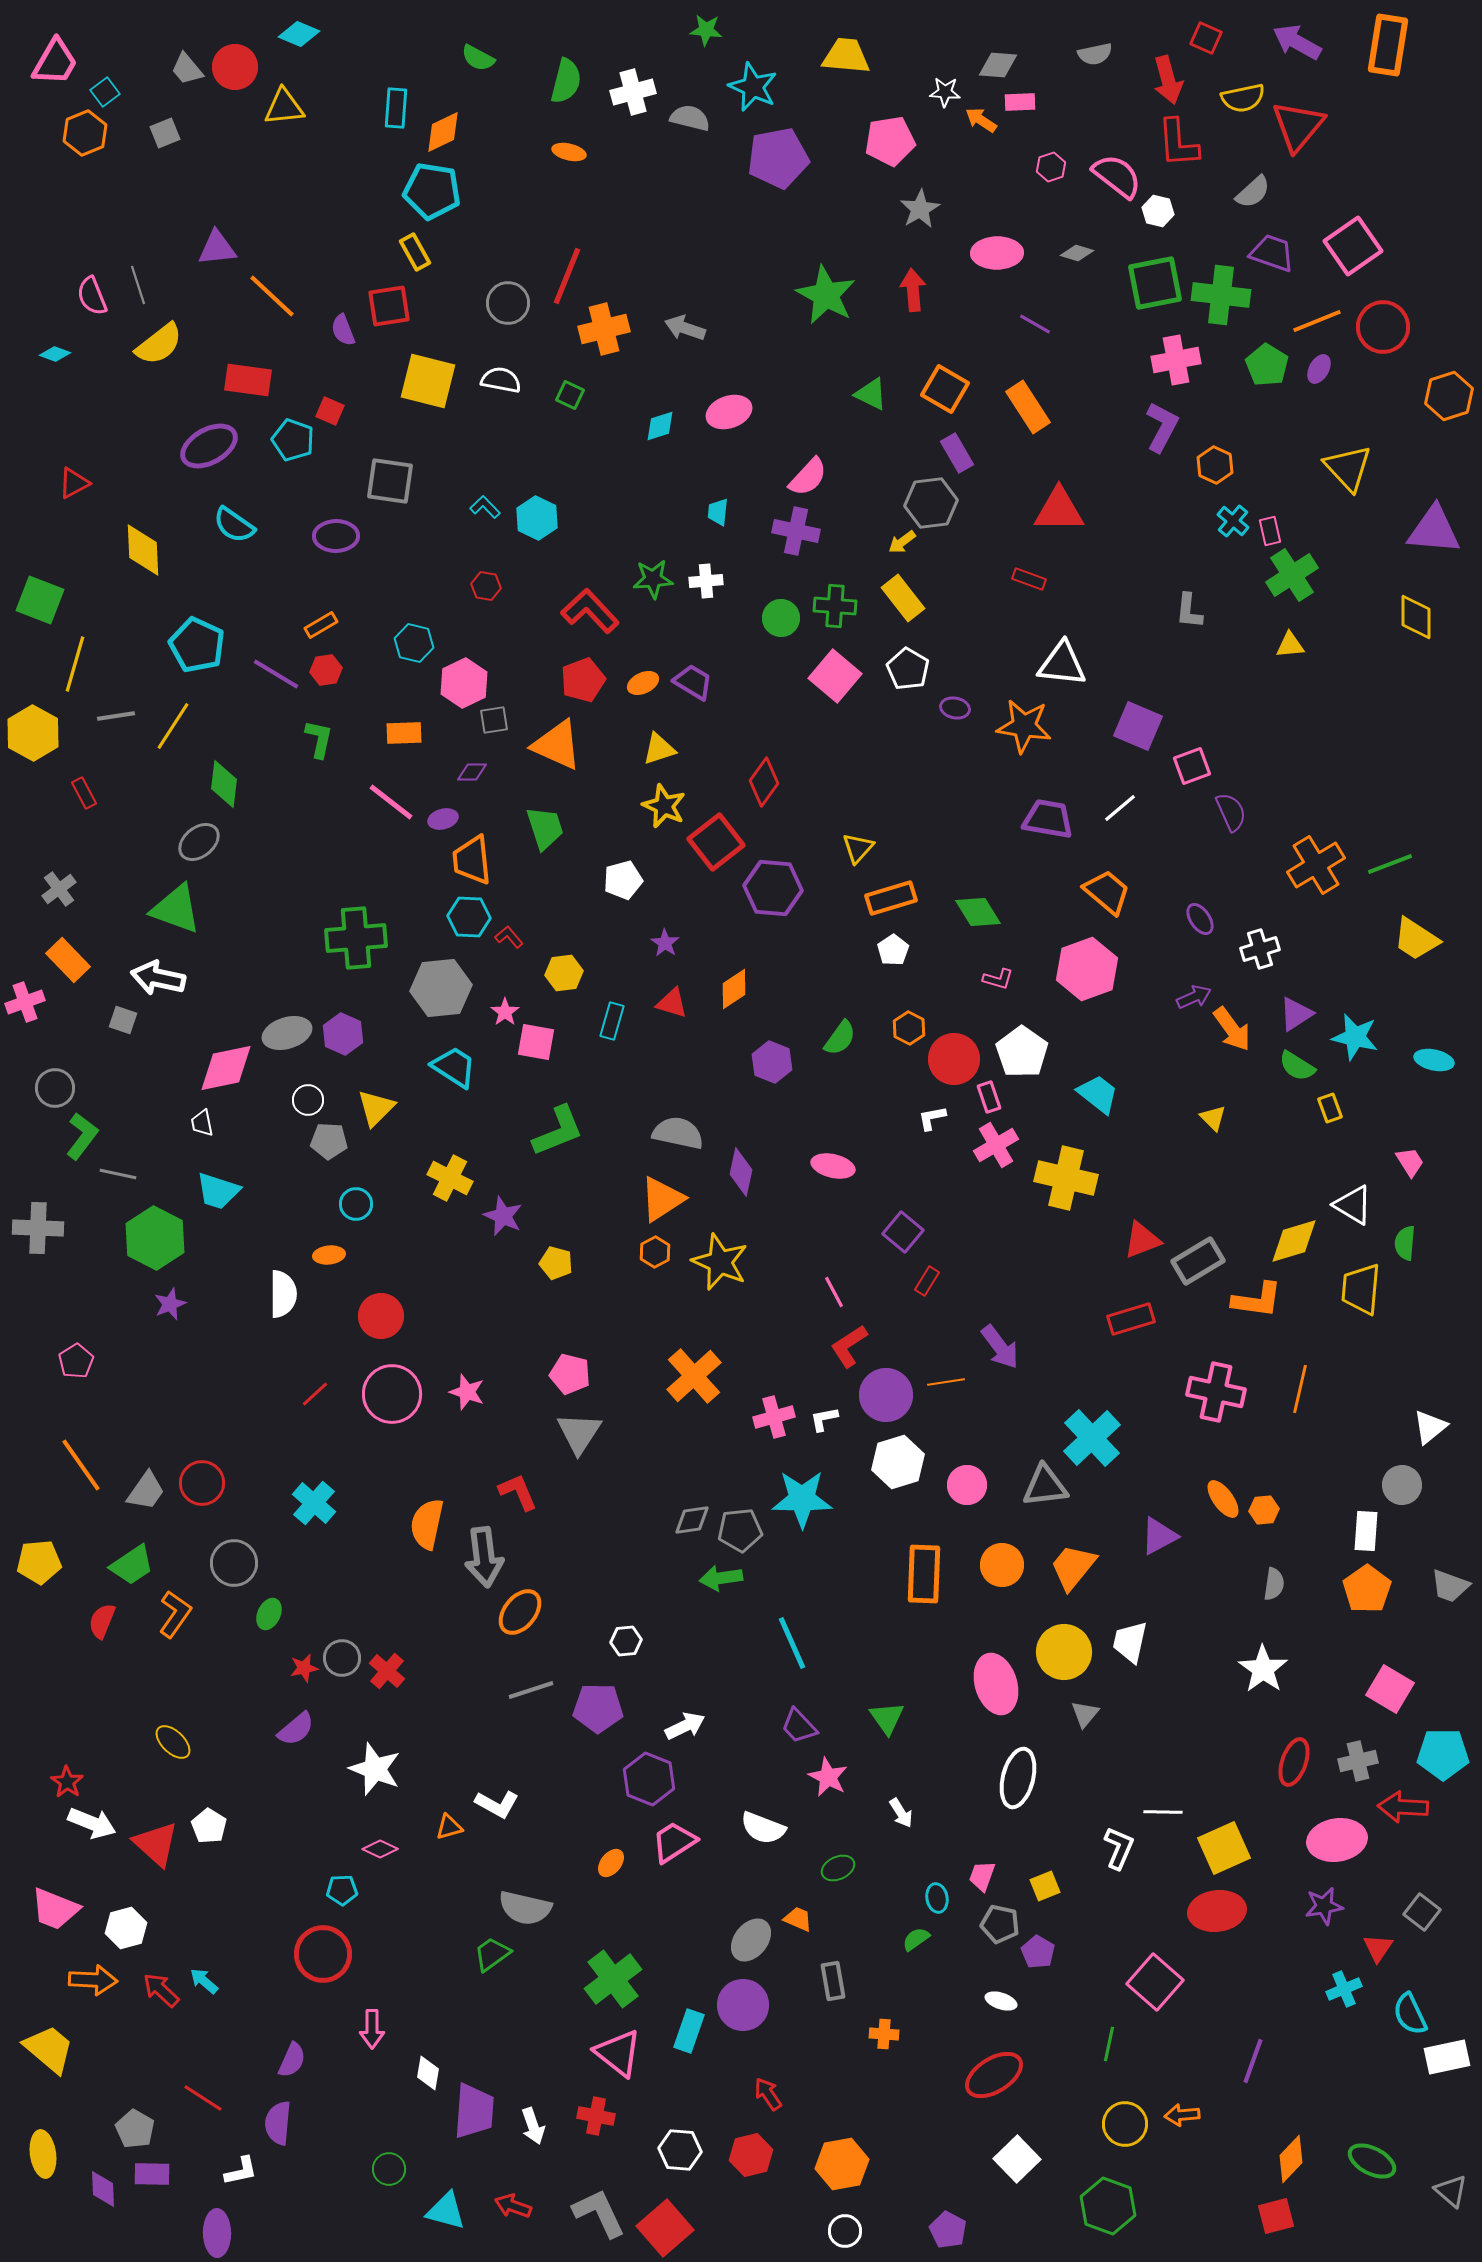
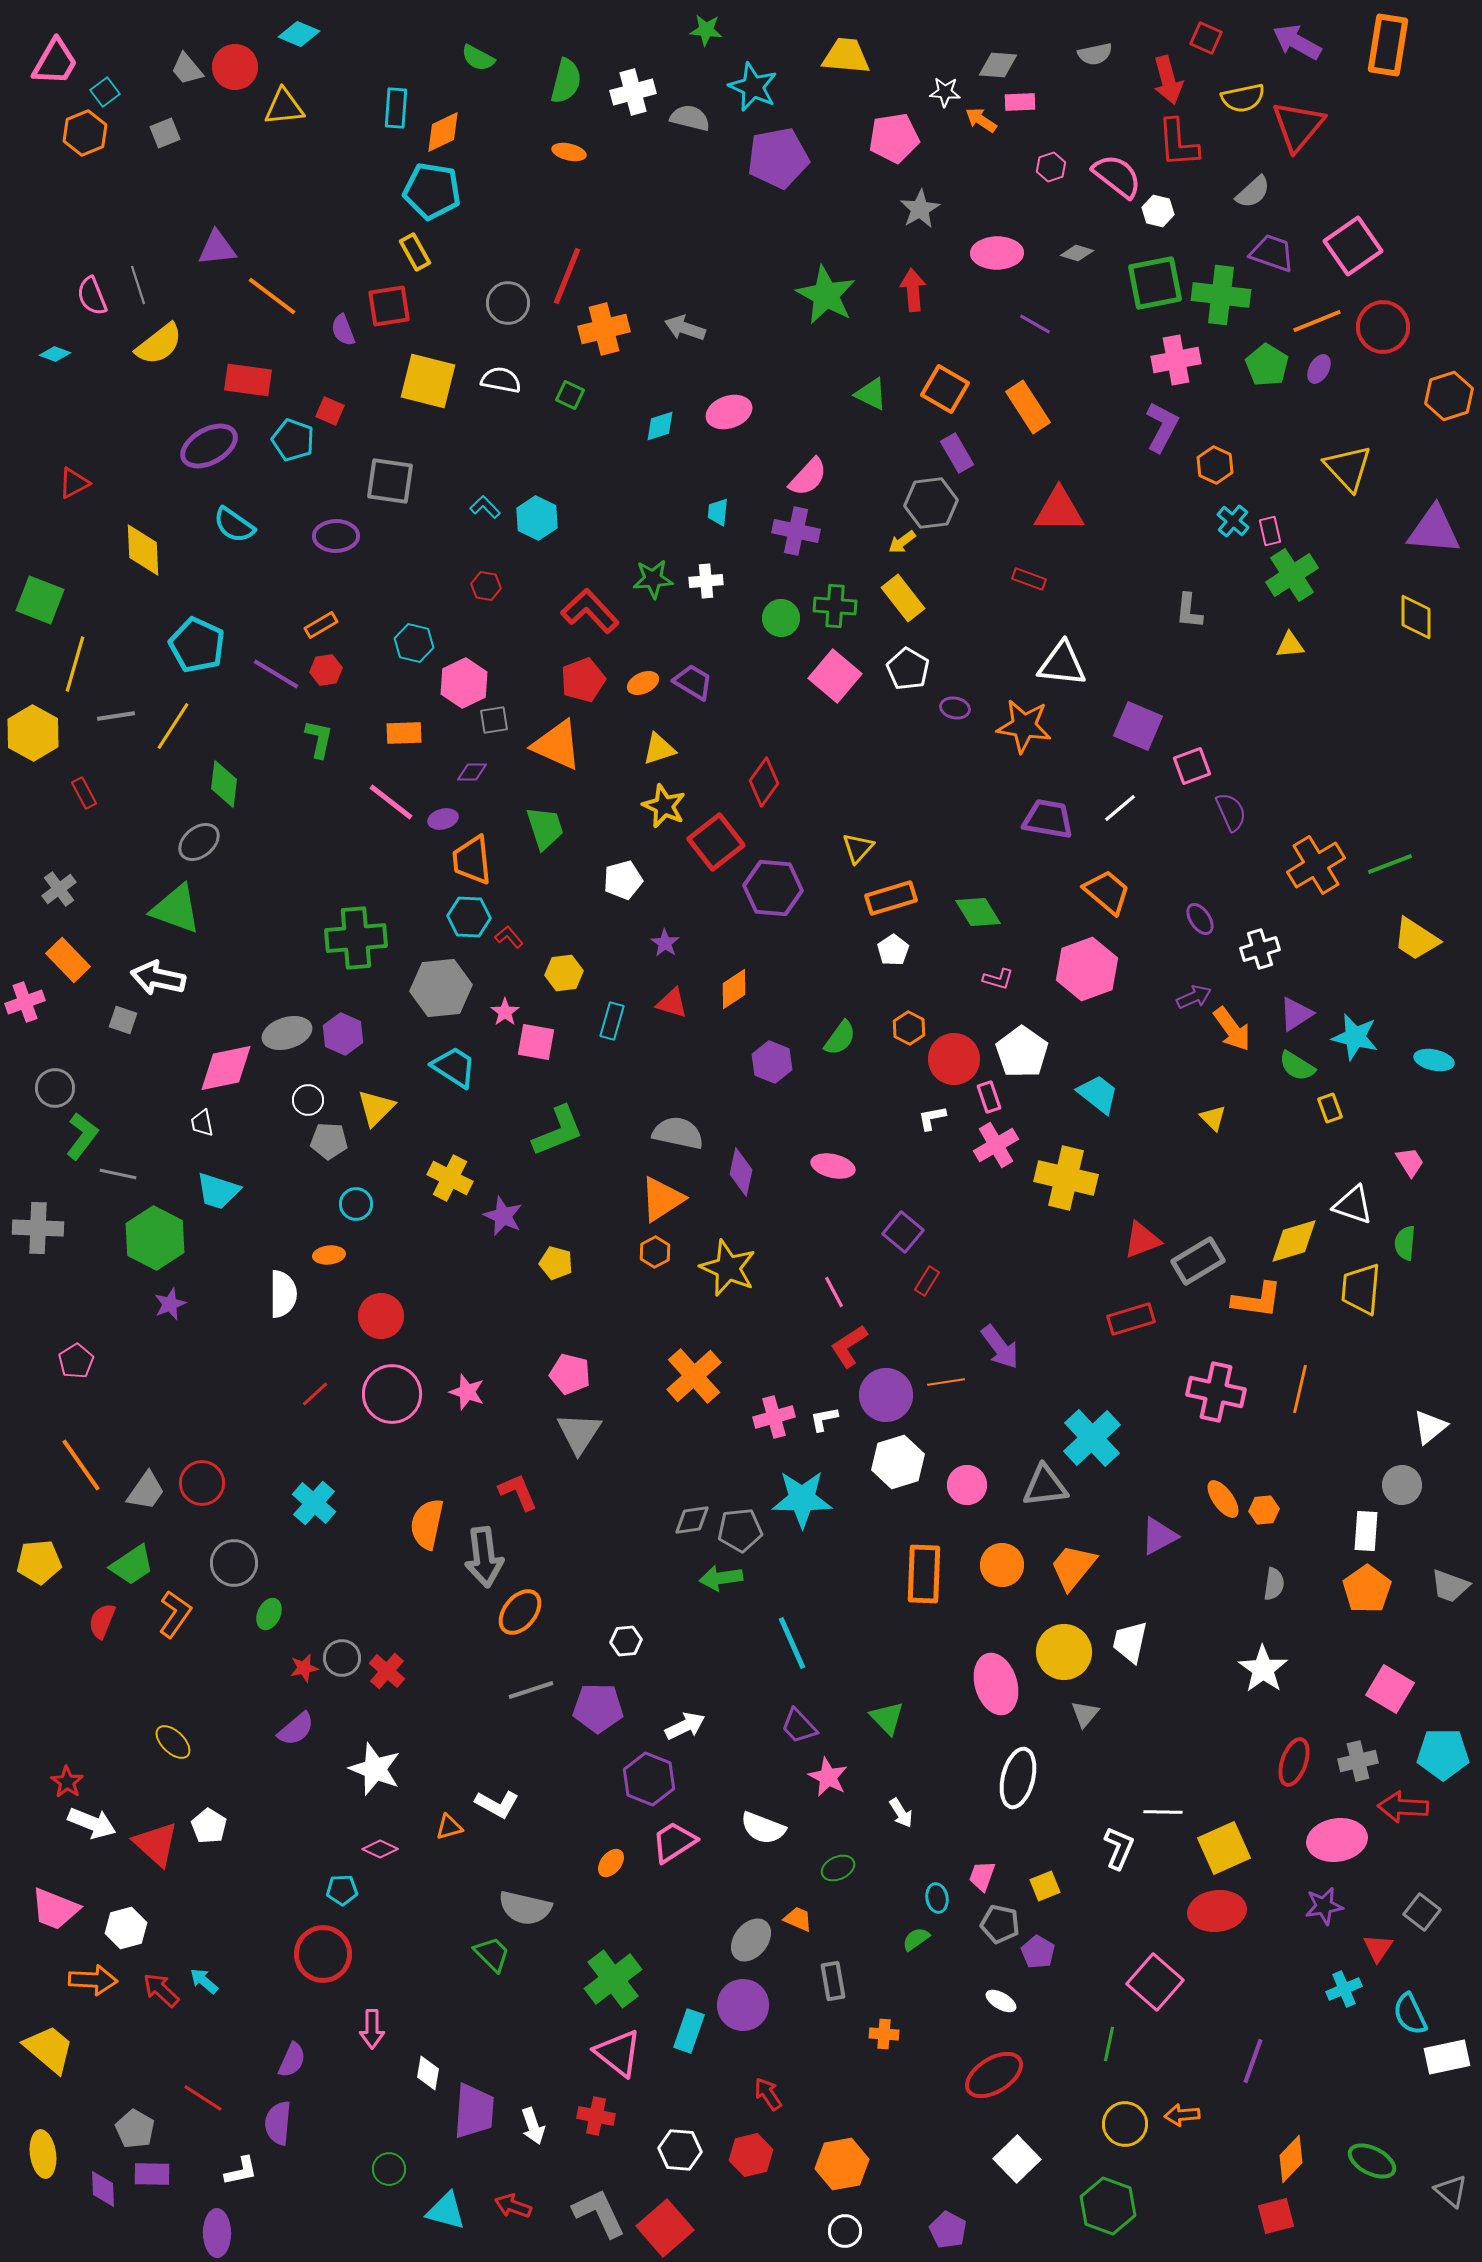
pink pentagon at (890, 141): moved 4 px right, 3 px up
orange line at (272, 296): rotated 6 degrees counterclockwise
white triangle at (1353, 1205): rotated 12 degrees counterclockwise
yellow star at (720, 1262): moved 8 px right, 6 px down
green triangle at (887, 1718): rotated 9 degrees counterclockwise
green trapezoid at (492, 1954): rotated 81 degrees clockwise
white ellipse at (1001, 2001): rotated 12 degrees clockwise
